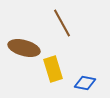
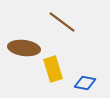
brown line: moved 1 px up; rotated 24 degrees counterclockwise
brown ellipse: rotated 8 degrees counterclockwise
